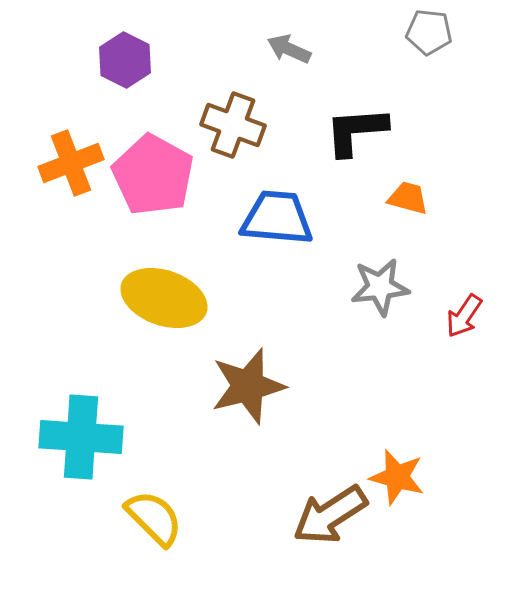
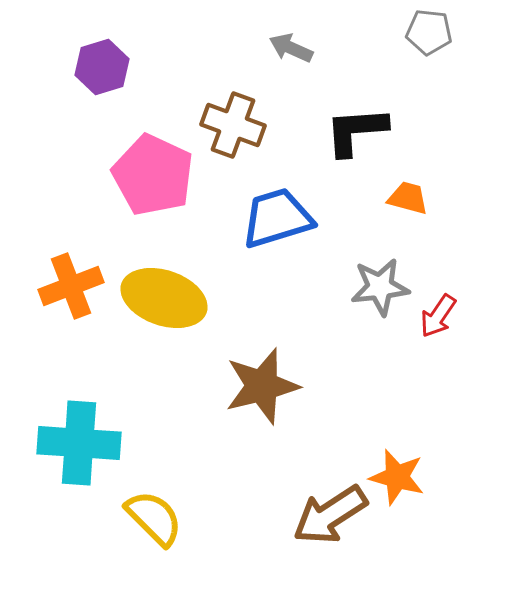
gray arrow: moved 2 px right, 1 px up
purple hexagon: moved 23 px left, 7 px down; rotated 16 degrees clockwise
orange cross: moved 123 px down
pink pentagon: rotated 4 degrees counterclockwise
blue trapezoid: rotated 22 degrees counterclockwise
red arrow: moved 26 px left
brown star: moved 14 px right
cyan cross: moved 2 px left, 6 px down
